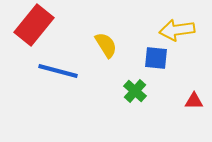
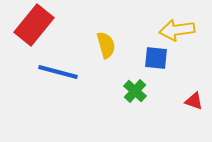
yellow semicircle: rotated 16 degrees clockwise
blue line: moved 1 px down
red triangle: rotated 18 degrees clockwise
